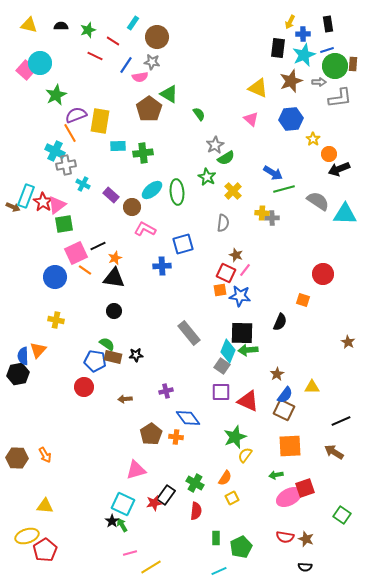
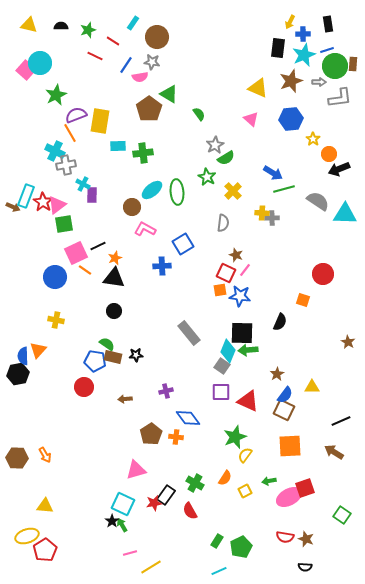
purple rectangle at (111, 195): moved 19 px left; rotated 49 degrees clockwise
blue square at (183, 244): rotated 15 degrees counterclockwise
green arrow at (276, 475): moved 7 px left, 6 px down
yellow square at (232, 498): moved 13 px right, 7 px up
red semicircle at (196, 511): moved 6 px left; rotated 144 degrees clockwise
green rectangle at (216, 538): moved 1 px right, 3 px down; rotated 32 degrees clockwise
